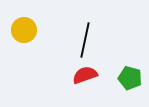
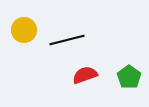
black line: moved 18 px left; rotated 64 degrees clockwise
green pentagon: moved 1 px left, 1 px up; rotated 20 degrees clockwise
